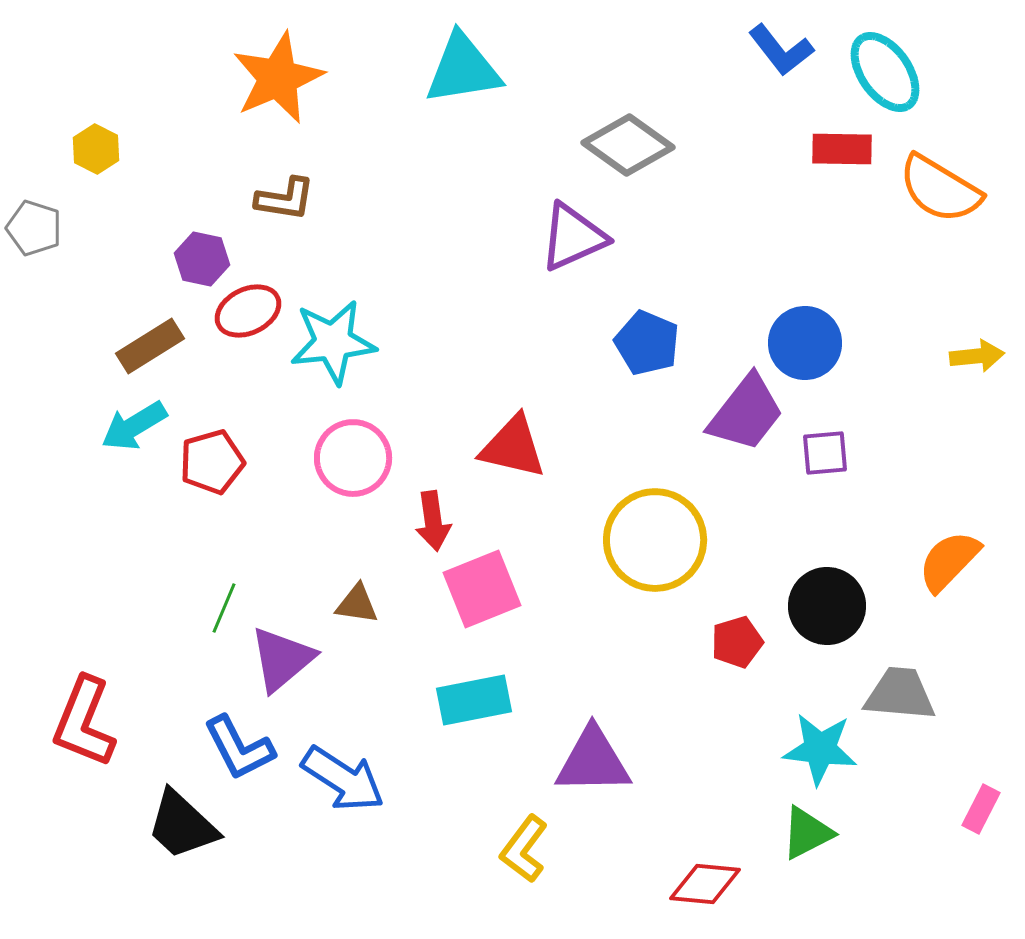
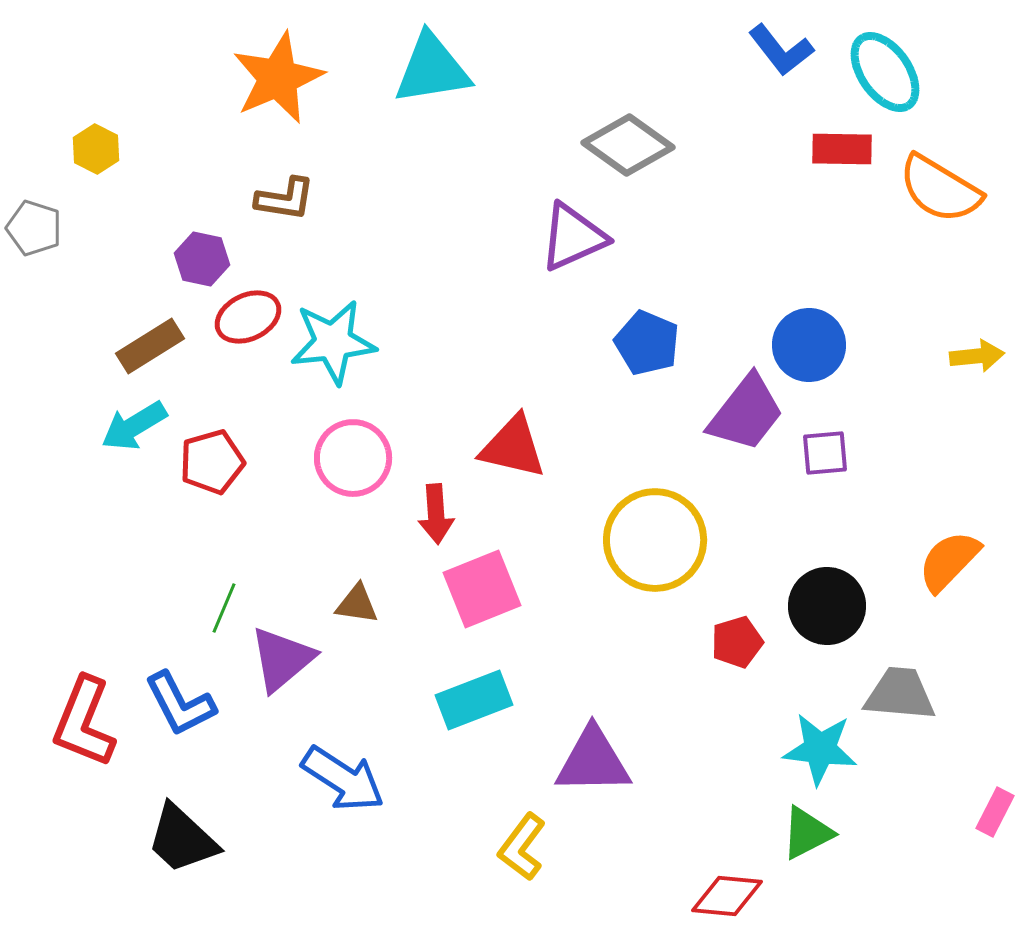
cyan triangle at (463, 69): moved 31 px left
red ellipse at (248, 311): moved 6 px down
blue circle at (805, 343): moved 4 px right, 2 px down
red arrow at (433, 521): moved 3 px right, 7 px up; rotated 4 degrees clockwise
cyan rectangle at (474, 700): rotated 10 degrees counterclockwise
blue L-shape at (239, 748): moved 59 px left, 44 px up
pink rectangle at (981, 809): moved 14 px right, 3 px down
black trapezoid at (182, 825): moved 14 px down
yellow L-shape at (524, 849): moved 2 px left, 2 px up
red diamond at (705, 884): moved 22 px right, 12 px down
